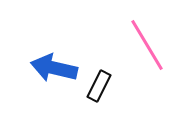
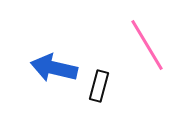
black rectangle: rotated 12 degrees counterclockwise
